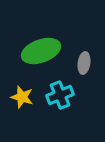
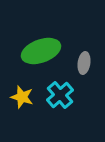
cyan cross: rotated 20 degrees counterclockwise
